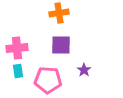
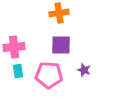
pink cross: moved 3 px left, 1 px up
purple star: rotated 16 degrees counterclockwise
pink pentagon: moved 1 px right, 5 px up
